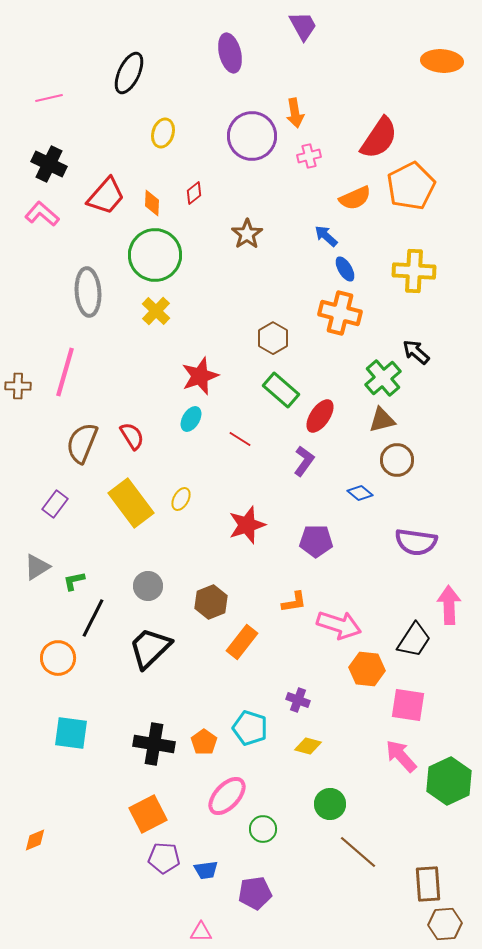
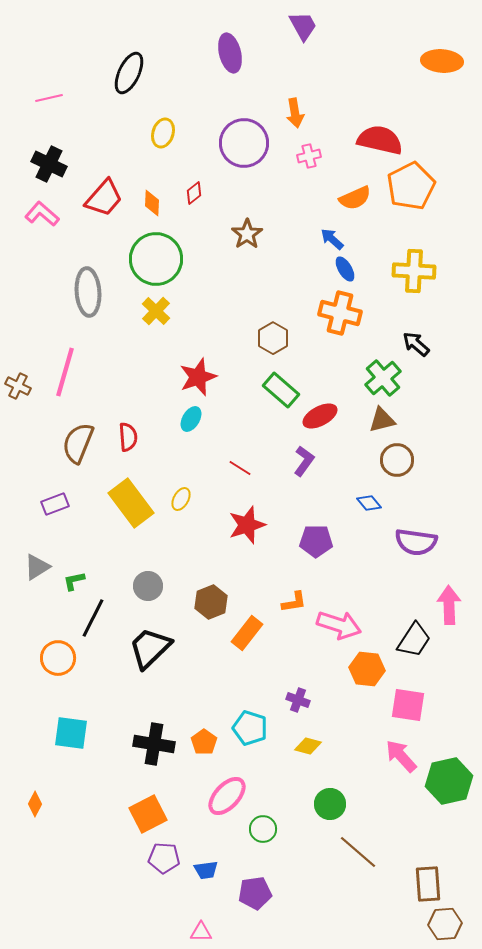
purple circle at (252, 136): moved 8 px left, 7 px down
red semicircle at (379, 138): moved 1 px right, 2 px down; rotated 111 degrees counterclockwise
red trapezoid at (106, 196): moved 2 px left, 2 px down
blue arrow at (326, 236): moved 6 px right, 3 px down
green circle at (155, 255): moved 1 px right, 4 px down
black arrow at (416, 352): moved 8 px up
red star at (200, 376): moved 2 px left, 1 px down
brown cross at (18, 386): rotated 25 degrees clockwise
red ellipse at (320, 416): rotated 28 degrees clockwise
red semicircle at (132, 436): moved 4 px left, 1 px down; rotated 28 degrees clockwise
red line at (240, 439): moved 29 px down
brown semicircle at (82, 443): moved 4 px left
blue diamond at (360, 493): moved 9 px right, 10 px down; rotated 10 degrees clockwise
purple rectangle at (55, 504): rotated 32 degrees clockwise
orange rectangle at (242, 642): moved 5 px right, 9 px up
green hexagon at (449, 781): rotated 12 degrees clockwise
orange diamond at (35, 840): moved 36 px up; rotated 40 degrees counterclockwise
